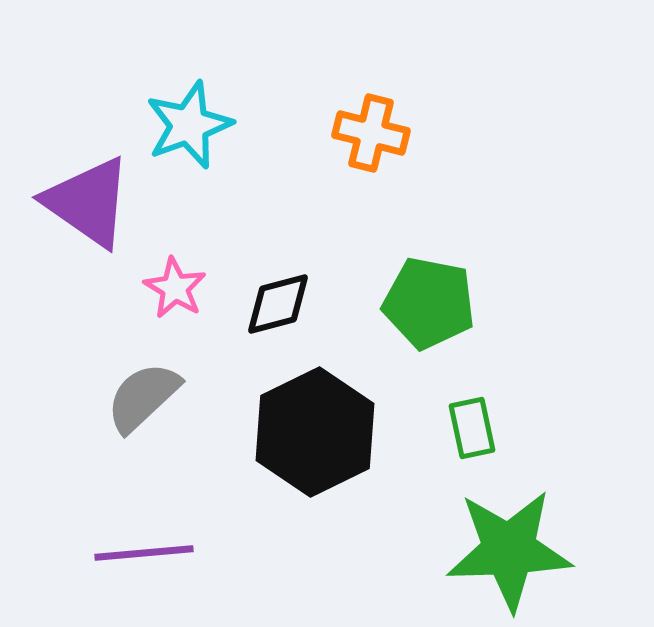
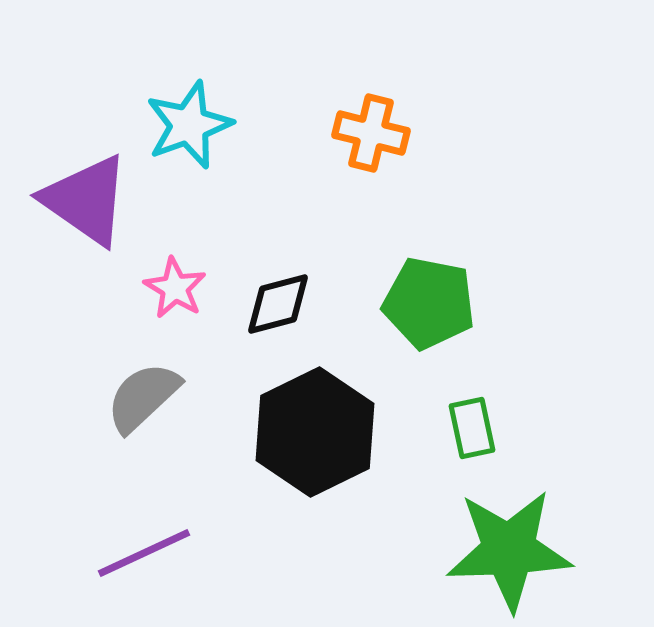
purple triangle: moved 2 px left, 2 px up
purple line: rotated 20 degrees counterclockwise
